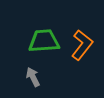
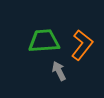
gray arrow: moved 26 px right, 6 px up
